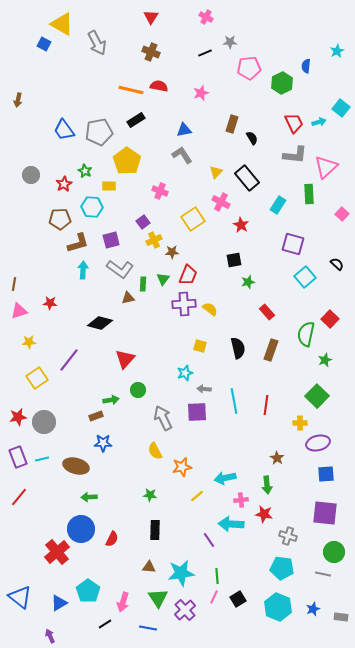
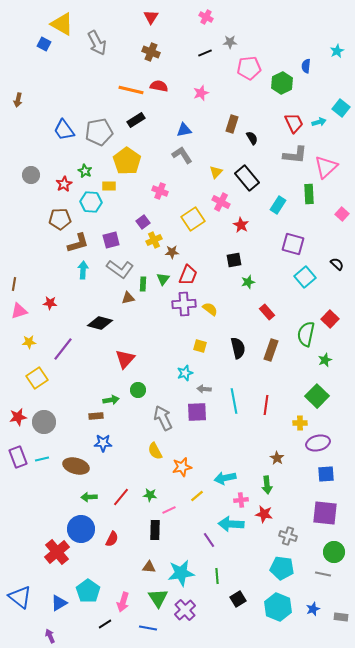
cyan hexagon at (92, 207): moved 1 px left, 5 px up
purple line at (69, 360): moved 6 px left, 11 px up
brown rectangle at (96, 416): rotated 16 degrees clockwise
red line at (19, 497): moved 102 px right
pink line at (214, 597): moved 45 px left, 87 px up; rotated 40 degrees clockwise
